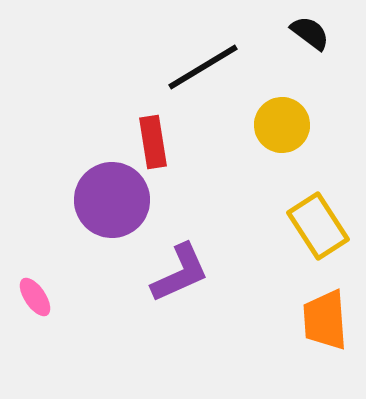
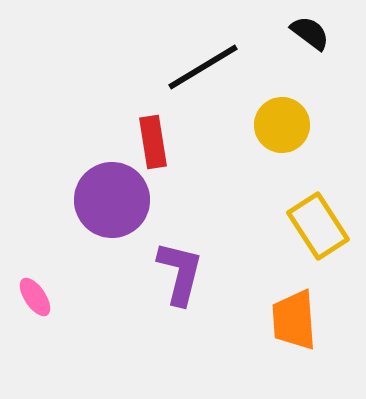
purple L-shape: rotated 52 degrees counterclockwise
orange trapezoid: moved 31 px left
